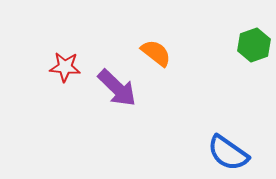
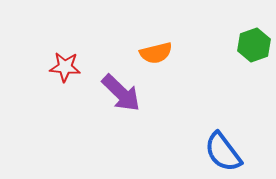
orange semicircle: rotated 128 degrees clockwise
purple arrow: moved 4 px right, 5 px down
blue semicircle: moved 5 px left, 1 px up; rotated 18 degrees clockwise
